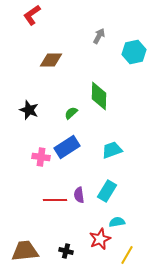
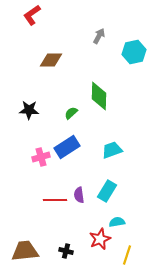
black star: rotated 18 degrees counterclockwise
pink cross: rotated 24 degrees counterclockwise
yellow line: rotated 12 degrees counterclockwise
